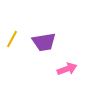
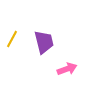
purple trapezoid: rotated 95 degrees counterclockwise
